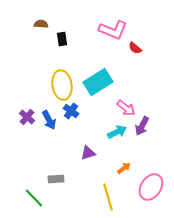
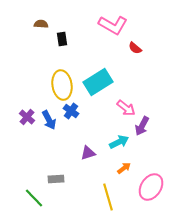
pink L-shape: moved 5 px up; rotated 8 degrees clockwise
cyan arrow: moved 2 px right, 10 px down
